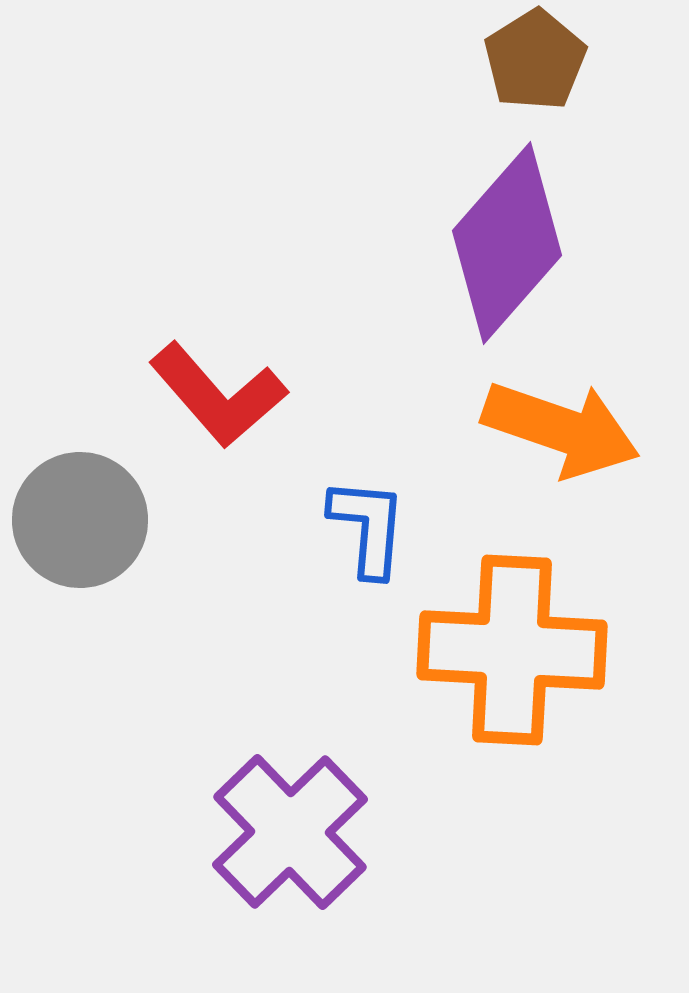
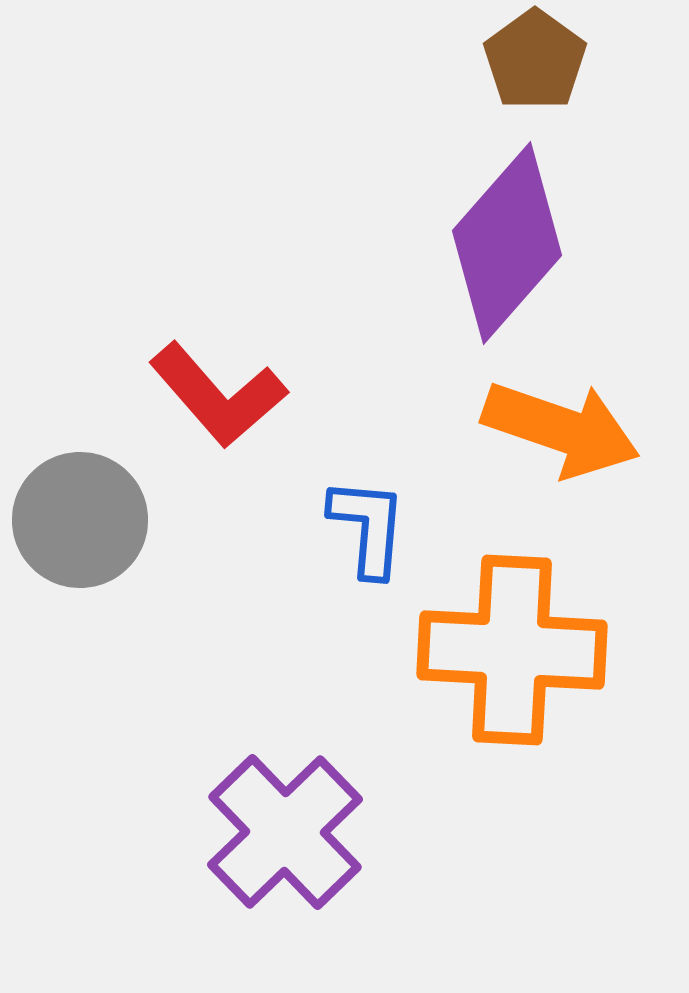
brown pentagon: rotated 4 degrees counterclockwise
purple cross: moved 5 px left
